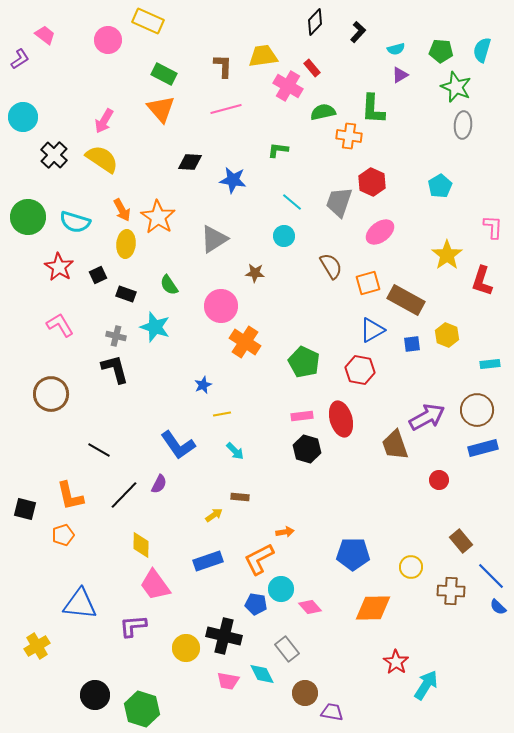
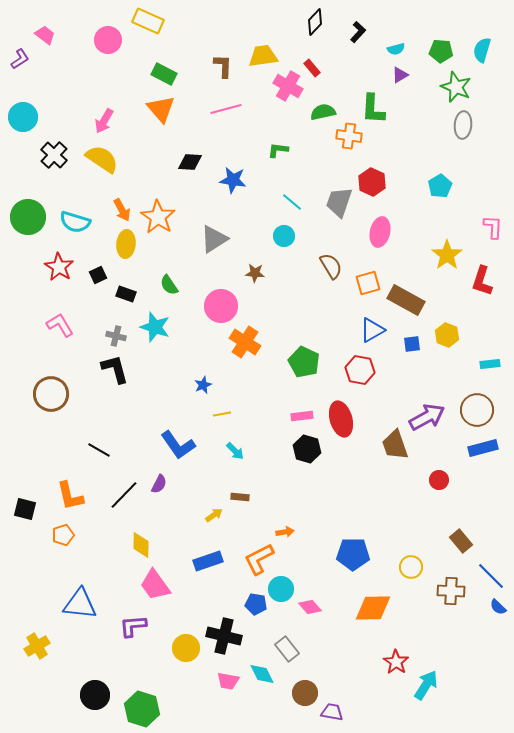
pink ellipse at (380, 232): rotated 40 degrees counterclockwise
